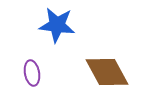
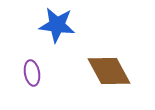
brown diamond: moved 2 px right, 1 px up
